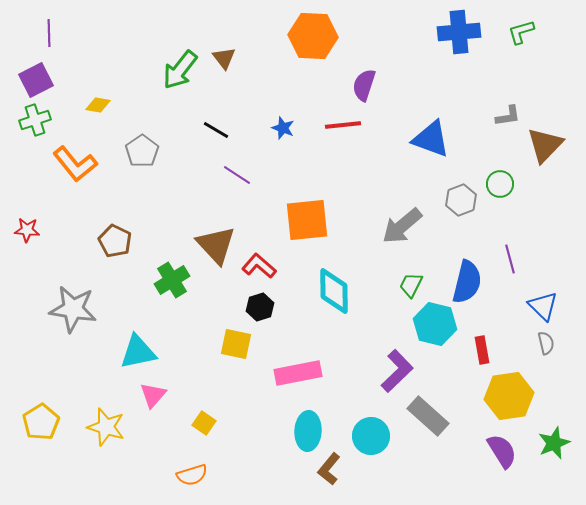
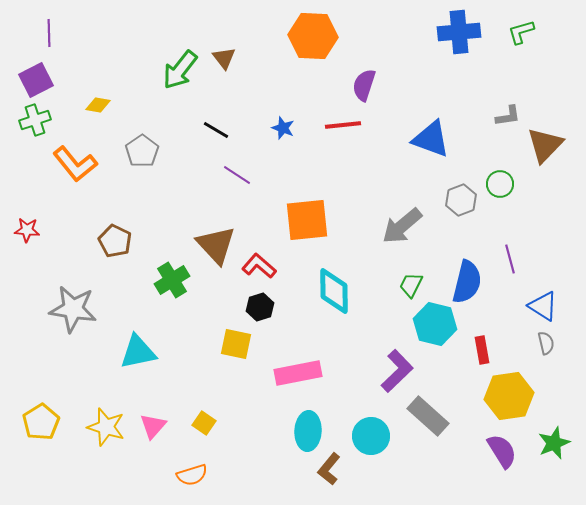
blue triangle at (543, 306): rotated 12 degrees counterclockwise
pink triangle at (153, 395): moved 31 px down
